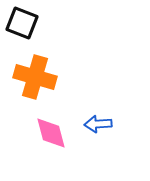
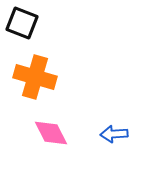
blue arrow: moved 16 px right, 10 px down
pink diamond: rotated 12 degrees counterclockwise
